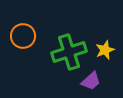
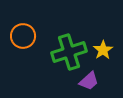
yellow star: moved 2 px left; rotated 12 degrees counterclockwise
purple trapezoid: moved 2 px left
